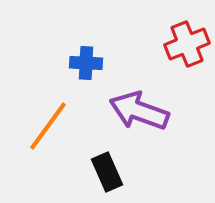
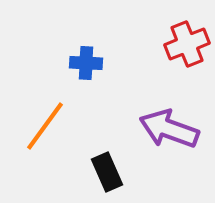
purple arrow: moved 30 px right, 18 px down
orange line: moved 3 px left
